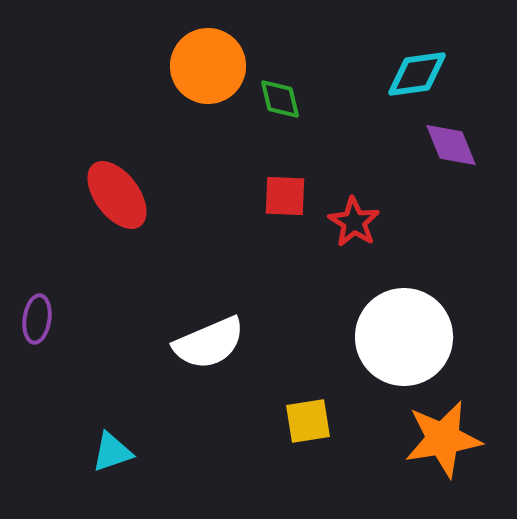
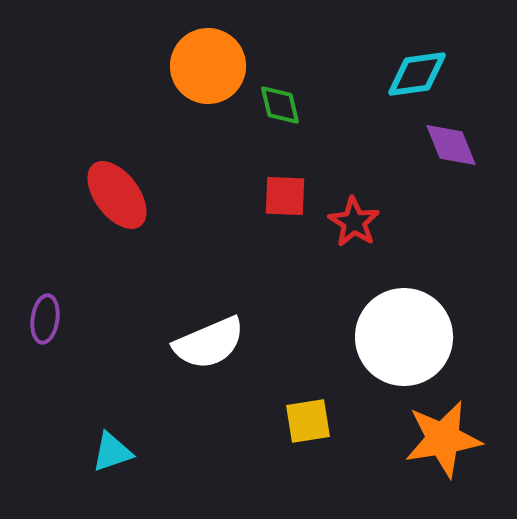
green diamond: moved 6 px down
purple ellipse: moved 8 px right
